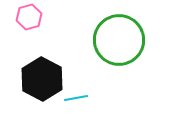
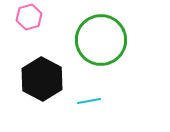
green circle: moved 18 px left
cyan line: moved 13 px right, 3 px down
